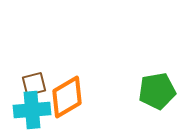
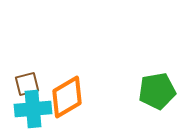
brown square: moved 7 px left
cyan cross: moved 1 px right, 1 px up
